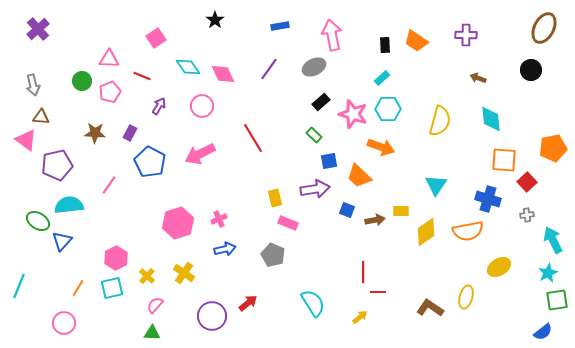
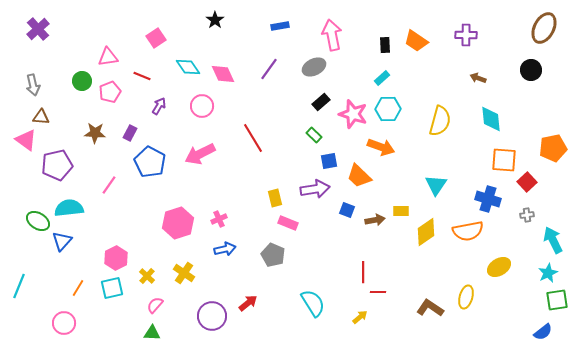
pink triangle at (109, 59): moved 1 px left, 2 px up; rotated 10 degrees counterclockwise
cyan semicircle at (69, 205): moved 3 px down
